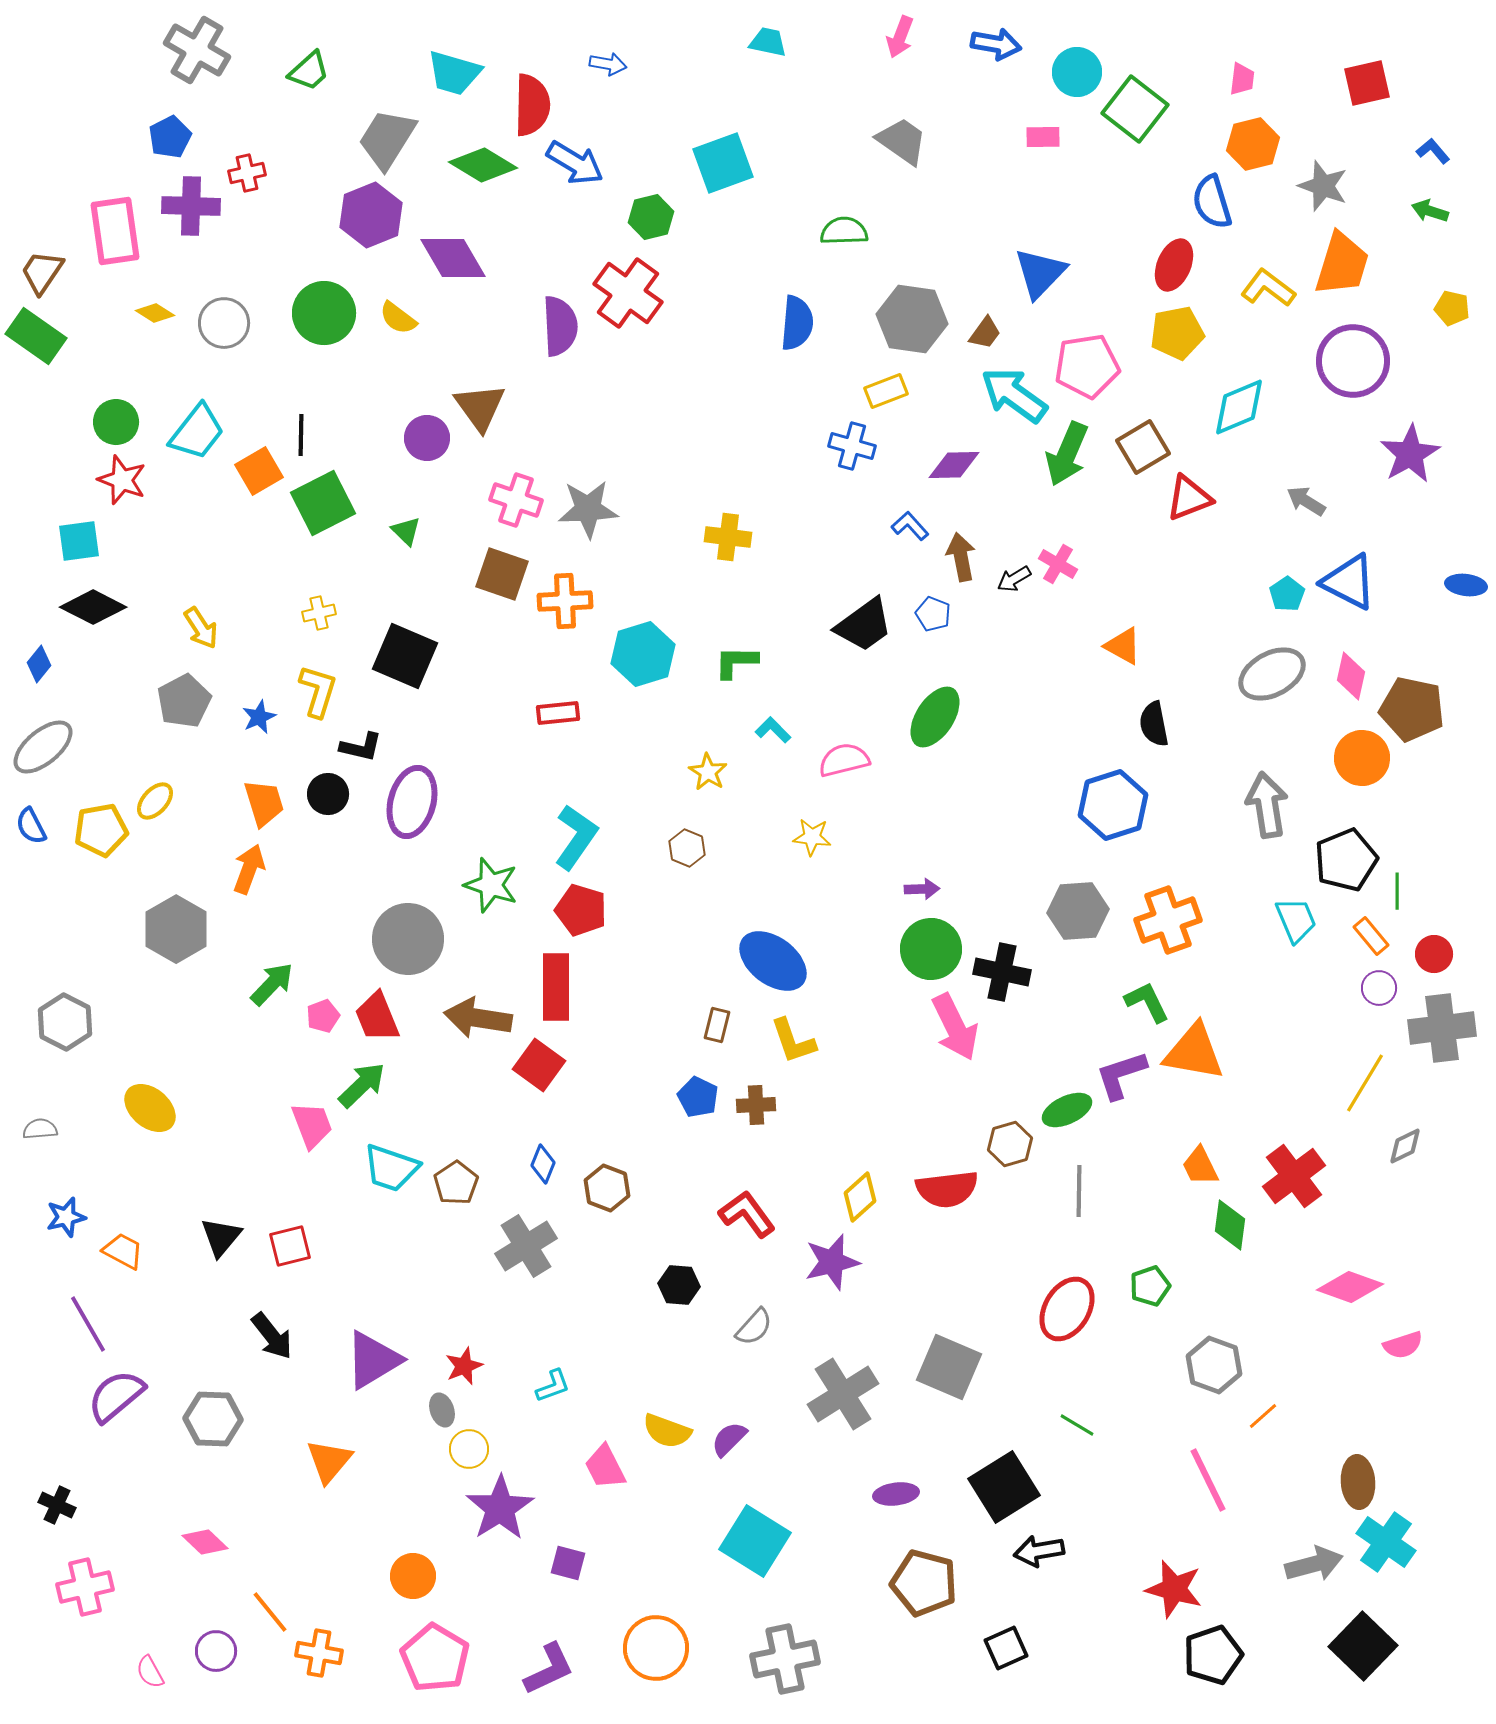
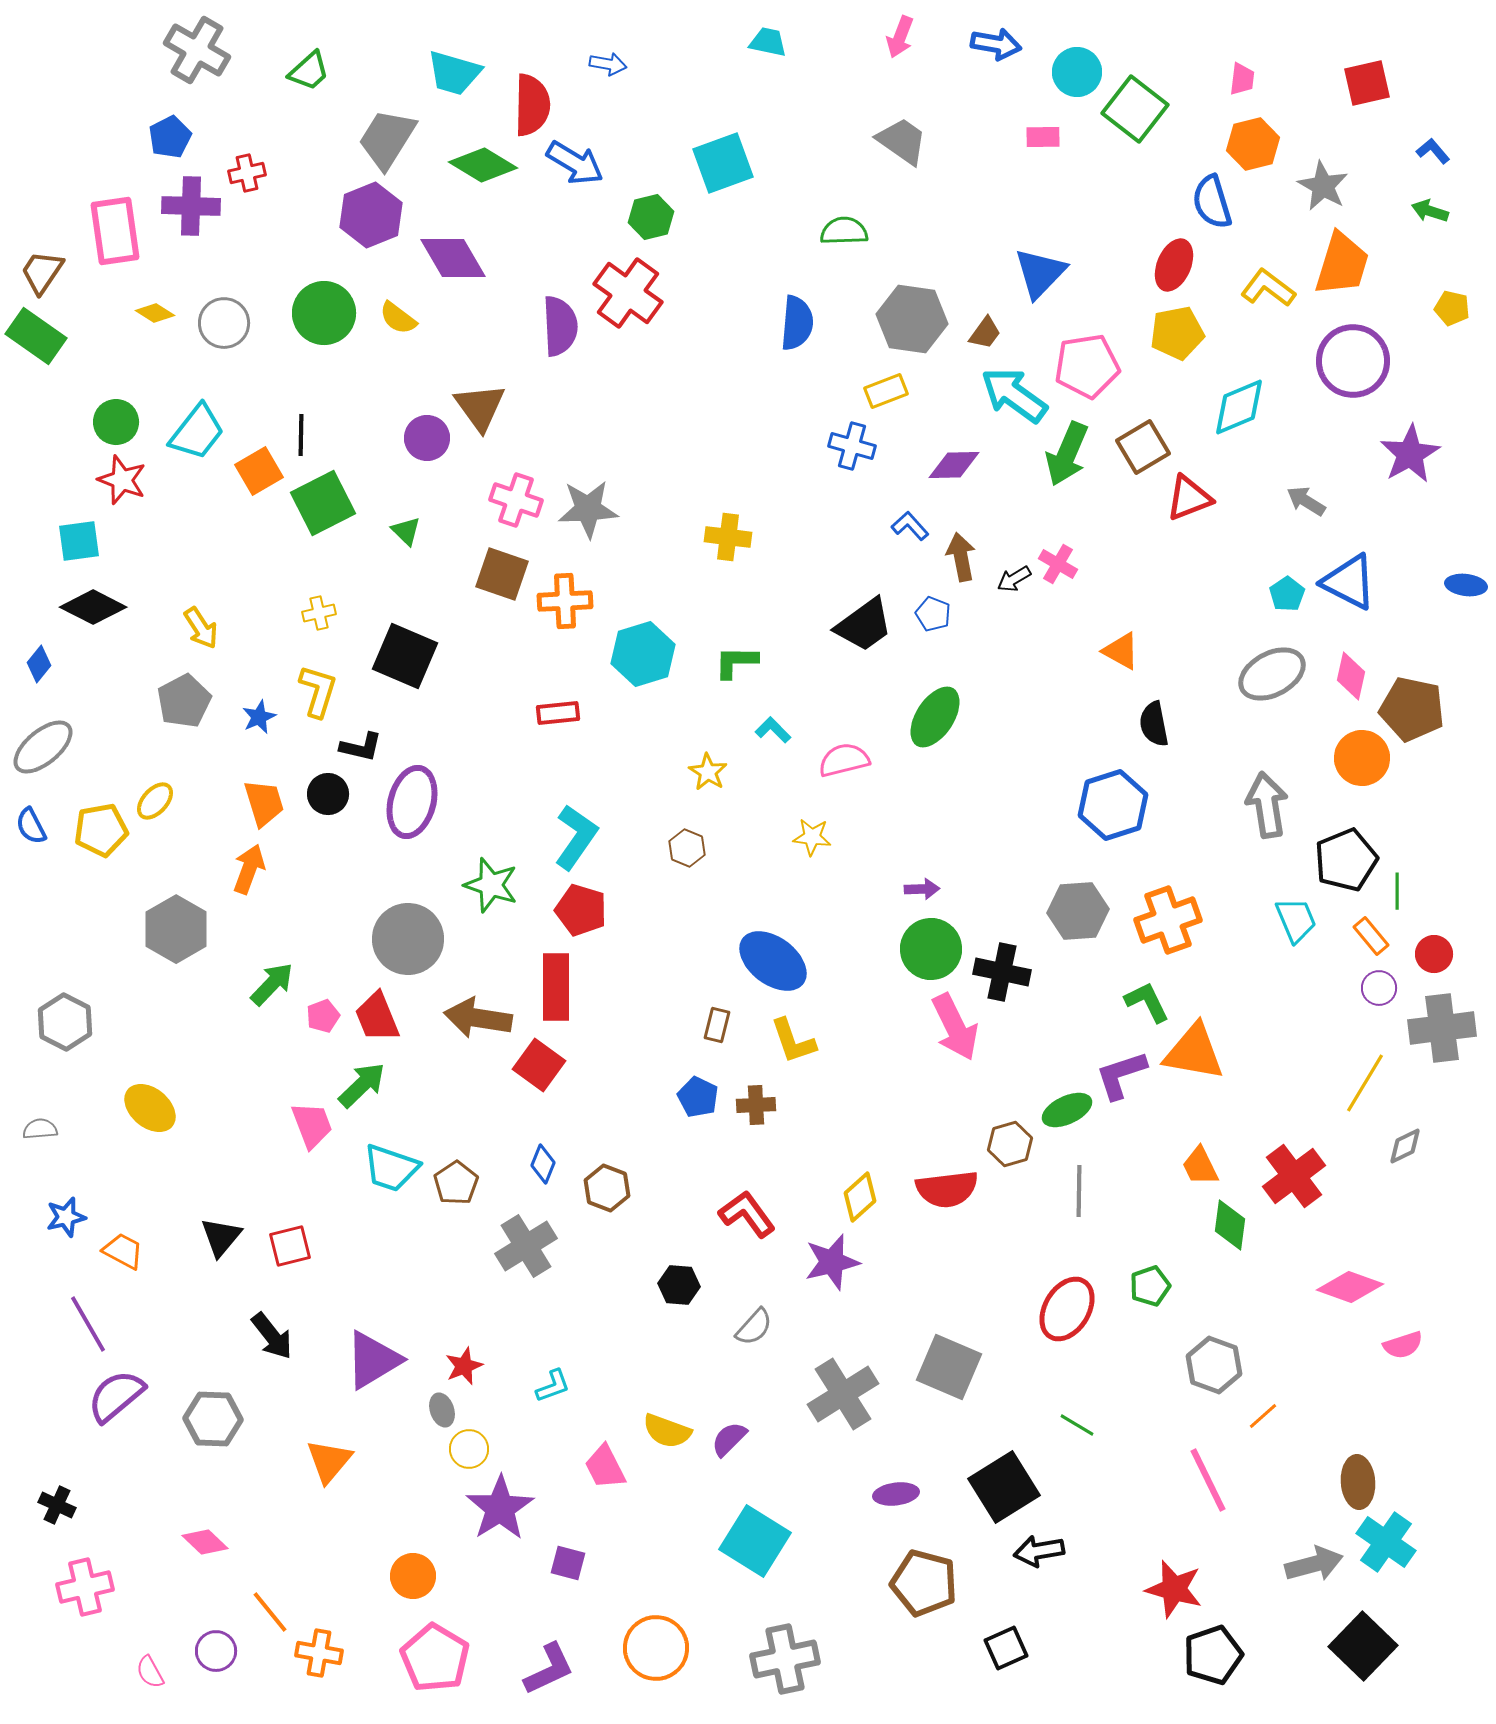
gray star at (1323, 186): rotated 9 degrees clockwise
orange triangle at (1123, 646): moved 2 px left, 5 px down
